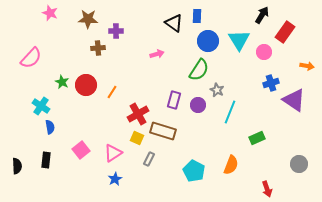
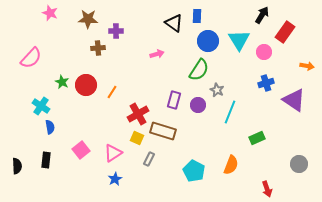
blue cross: moved 5 px left
